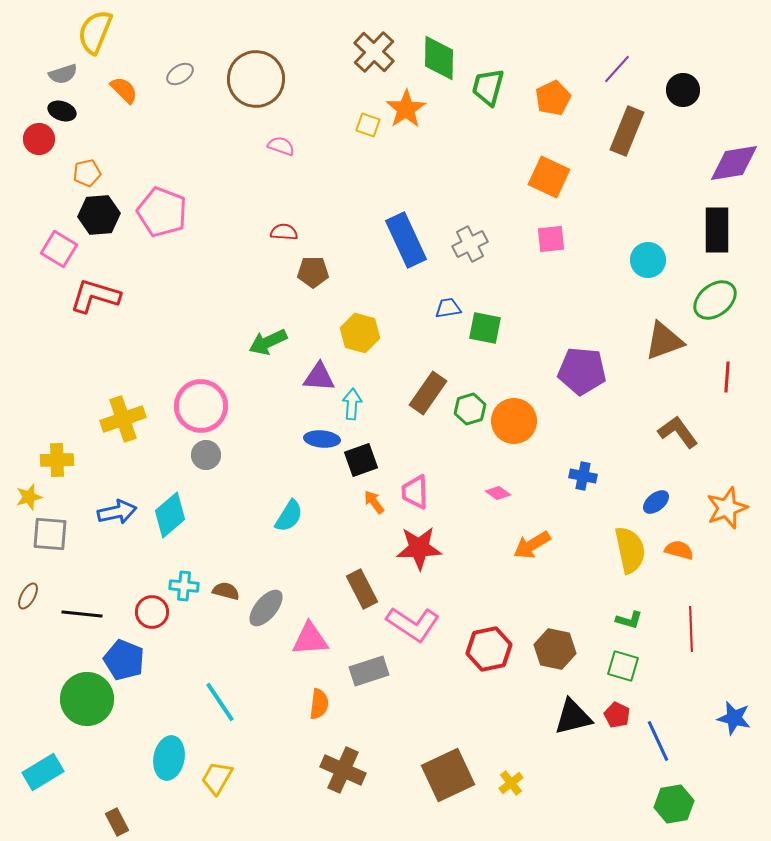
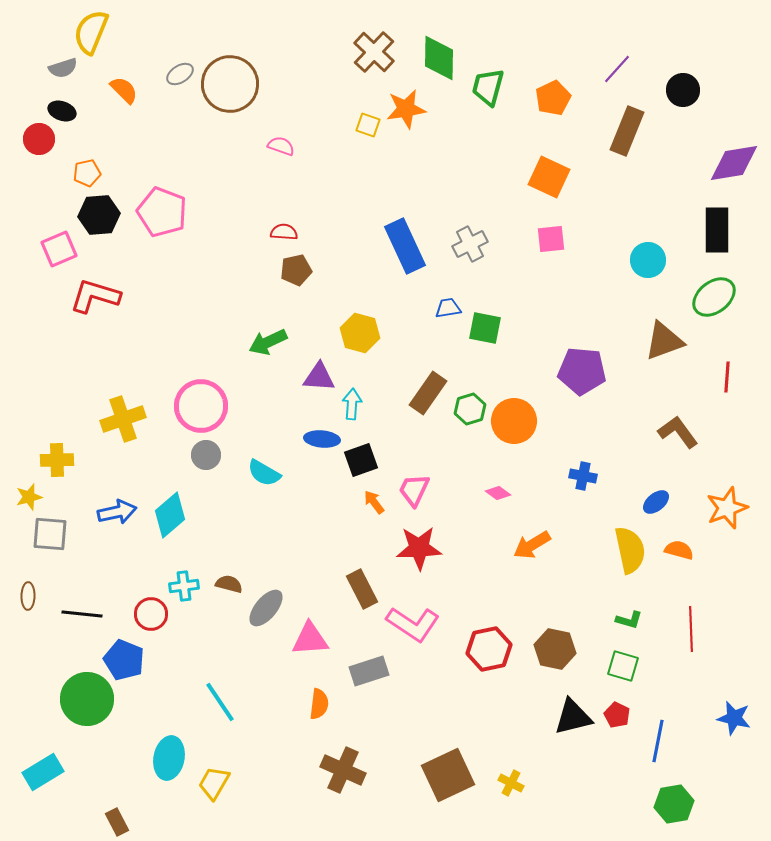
yellow semicircle at (95, 32): moved 4 px left
gray semicircle at (63, 74): moved 6 px up
brown circle at (256, 79): moved 26 px left, 5 px down
orange star at (406, 109): rotated 24 degrees clockwise
blue rectangle at (406, 240): moved 1 px left, 6 px down
pink square at (59, 249): rotated 36 degrees clockwise
brown pentagon at (313, 272): moved 17 px left, 2 px up; rotated 12 degrees counterclockwise
green ellipse at (715, 300): moved 1 px left, 3 px up
pink trapezoid at (415, 492): moved 1 px left, 2 px up; rotated 27 degrees clockwise
cyan semicircle at (289, 516): moved 25 px left, 43 px up; rotated 88 degrees clockwise
cyan cross at (184, 586): rotated 12 degrees counterclockwise
brown semicircle at (226, 591): moved 3 px right, 7 px up
brown ellipse at (28, 596): rotated 28 degrees counterclockwise
red circle at (152, 612): moved 1 px left, 2 px down
blue line at (658, 741): rotated 36 degrees clockwise
yellow trapezoid at (217, 778): moved 3 px left, 5 px down
yellow cross at (511, 783): rotated 25 degrees counterclockwise
